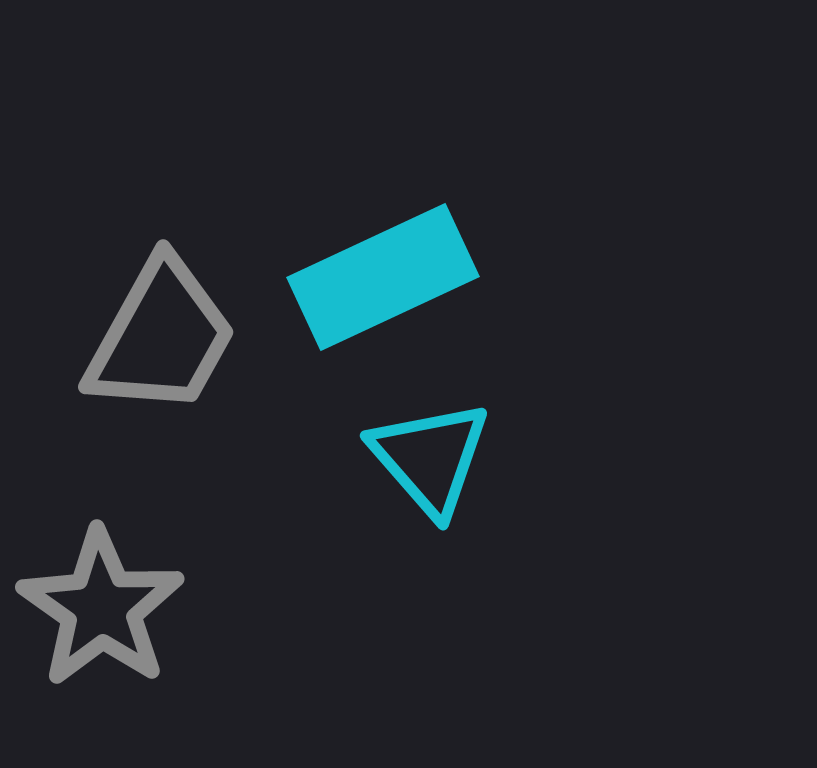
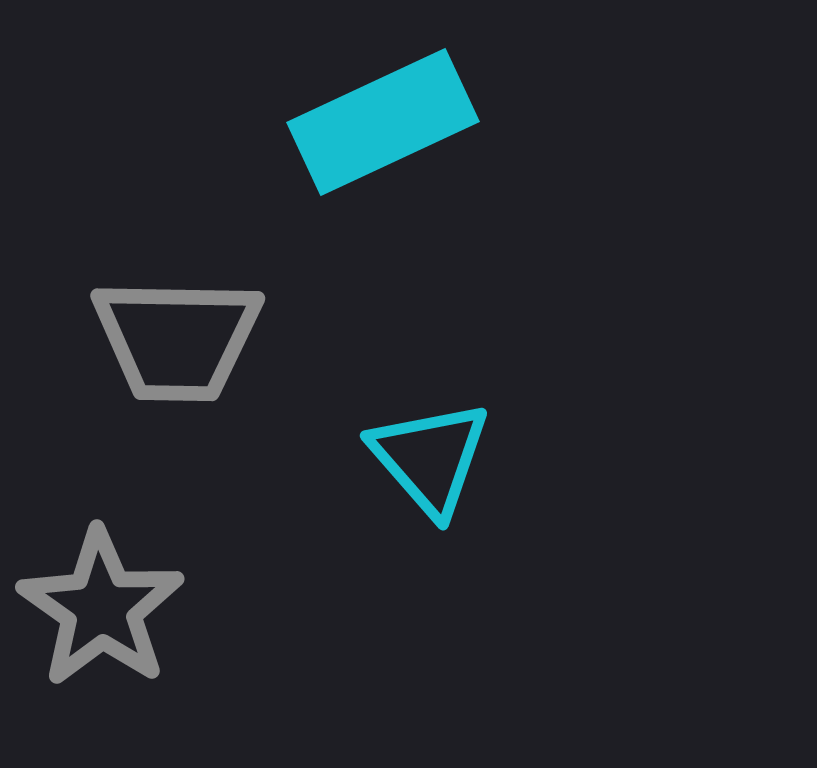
cyan rectangle: moved 155 px up
gray trapezoid: moved 16 px right, 2 px down; rotated 62 degrees clockwise
